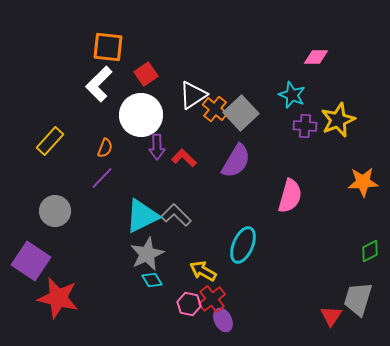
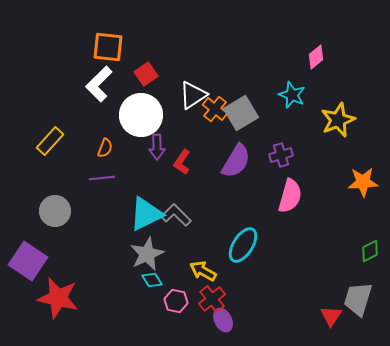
pink diamond: rotated 40 degrees counterclockwise
gray square: rotated 12 degrees clockwise
purple cross: moved 24 px left, 29 px down; rotated 20 degrees counterclockwise
red L-shape: moved 2 px left, 4 px down; rotated 100 degrees counterclockwise
purple line: rotated 40 degrees clockwise
cyan triangle: moved 4 px right, 2 px up
cyan ellipse: rotated 9 degrees clockwise
purple square: moved 3 px left
pink hexagon: moved 13 px left, 3 px up
